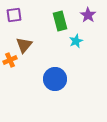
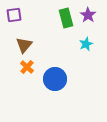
green rectangle: moved 6 px right, 3 px up
cyan star: moved 10 px right, 3 px down
orange cross: moved 17 px right, 7 px down; rotated 24 degrees counterclockwise
